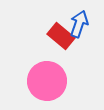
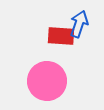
red rectangle: rotated 36 degrees counterclockwise
